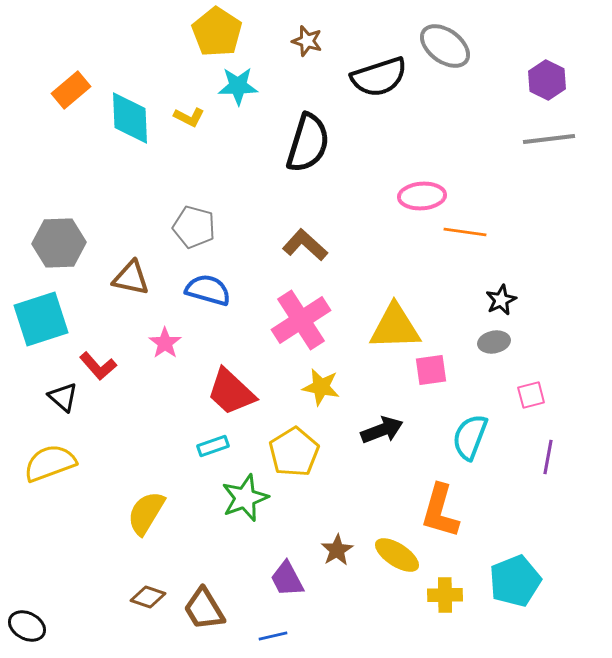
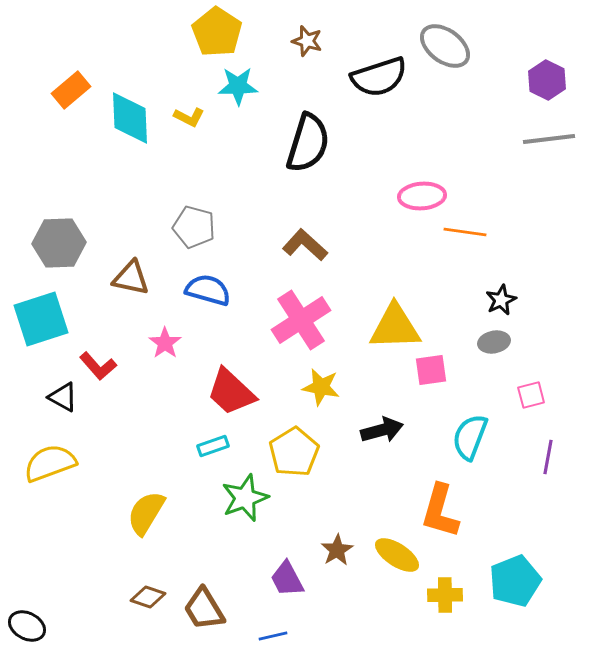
black triangle at (63, 397): rotated 12 degrees counterclockwise
black arrow at (382, 430): rotated 6 degrees clockwise
